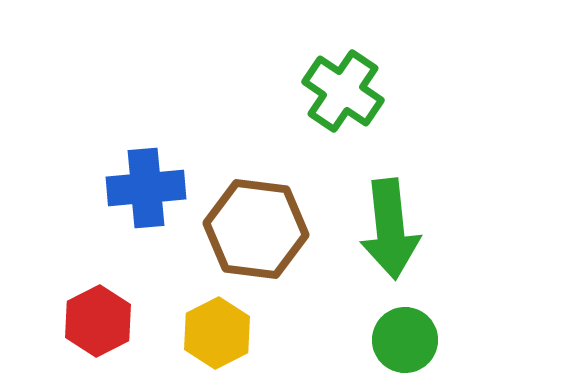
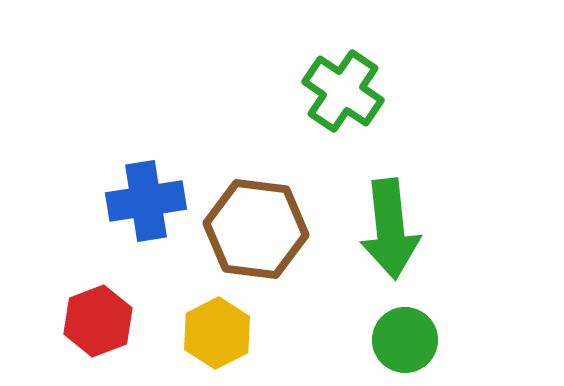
blue cross: moved 13 px down; rotated 4 degrees counterclockwise
red hexagon: rotated 6 degrees clockwise
